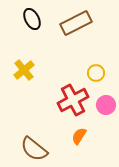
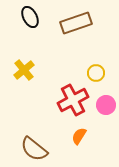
black ellipse: moved 2 px left, 2 px up
brown rectangle: rotated 8 degrees clockwise
